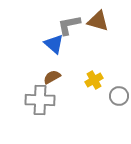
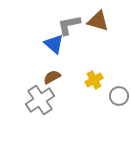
gray cross: rotated 36 degrees counterclockwise
